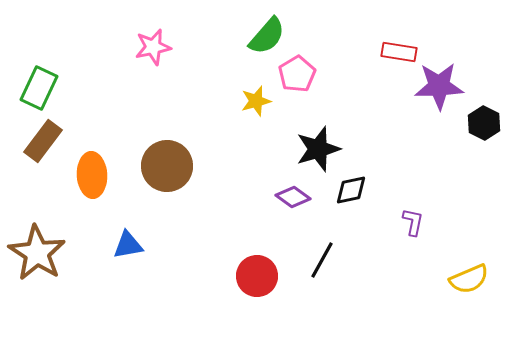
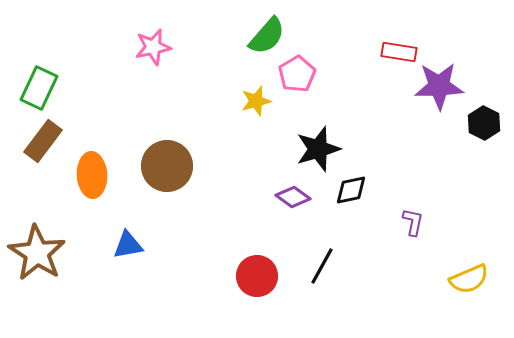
black line: moved 6 px down
